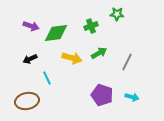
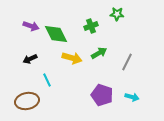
green diamond: moved 1 px down; rotated 70 degrees clockwise
cyan line: moved 2 px down
